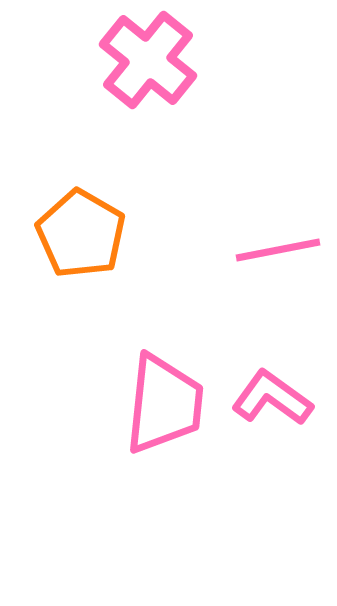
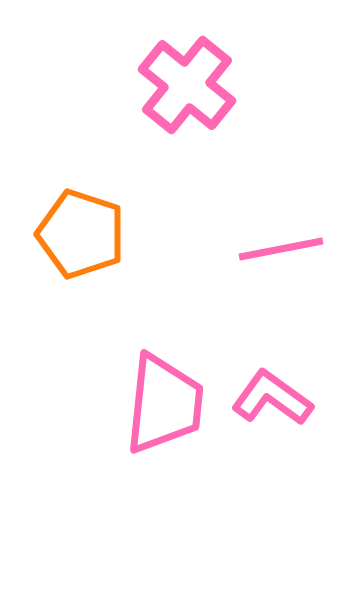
pink cross: moved 39 px right, 25 px down
orange pentagon: rotated 12 degrees counterclockwise
pink line: moved 3 px right, 1 px up
